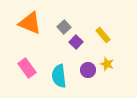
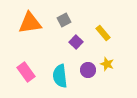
orange triangle: rotated 30 degrees counterclockwise
gray square: moved 7 px up; rotated 16 degrees clockwise
yellow rectangle: moved 2 px up
pink rectangle: moved 1 px left, 4 px down
cyan semicircle: moved 1 px right
